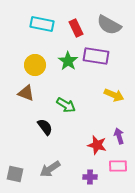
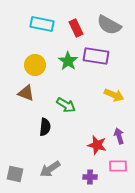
black semicircle: rotated 42 degrees clockwise
